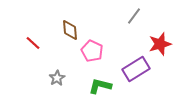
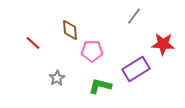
red star: moved 3 px right; rotated 20 degrees clockwise
pink pentagon: rotated 25 degrees counterclockwise
